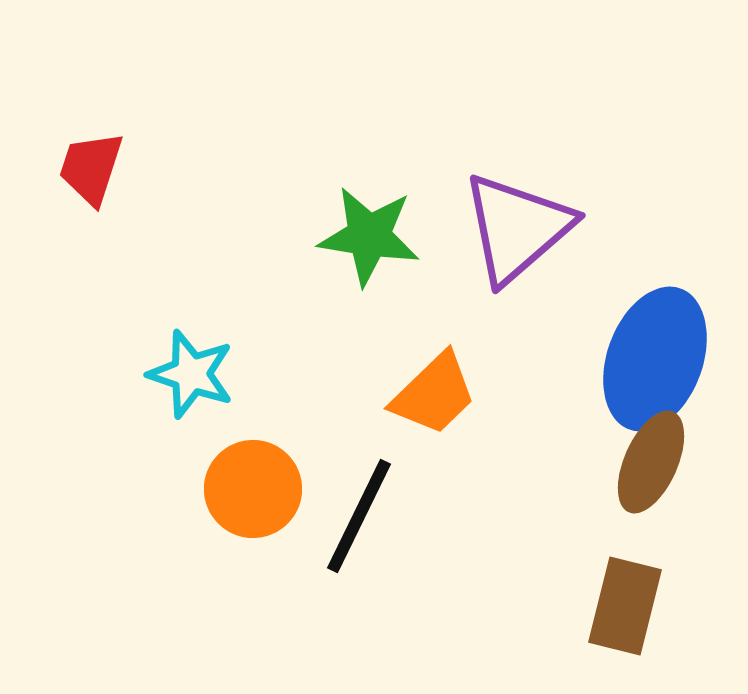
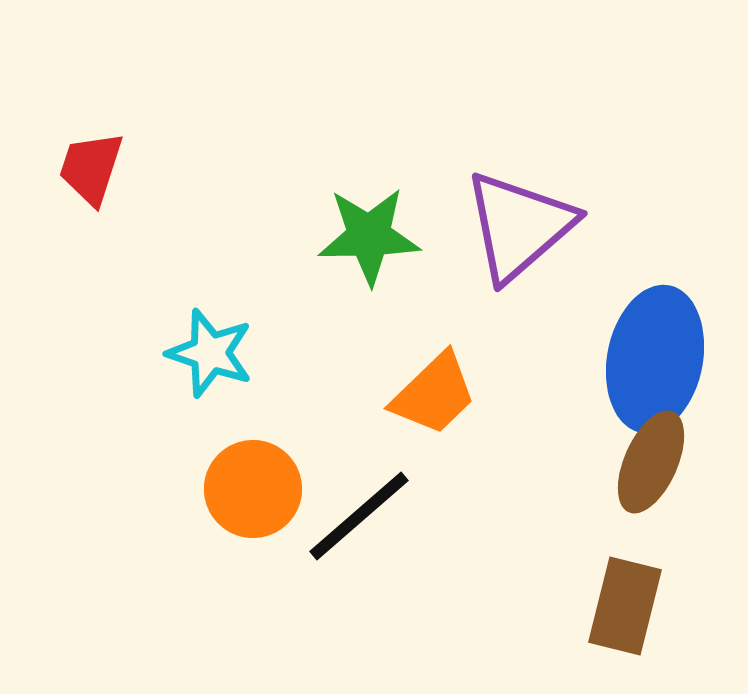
purple triangle: moved 2 px right, 2 px up
green star: rotated 10 degrees counterclockwise
blue ellipse: rotated 9 degrees counterclockwise
cyan star: moved 19 px right, 21 px up
black line: rotated 23 degrees clockwise
